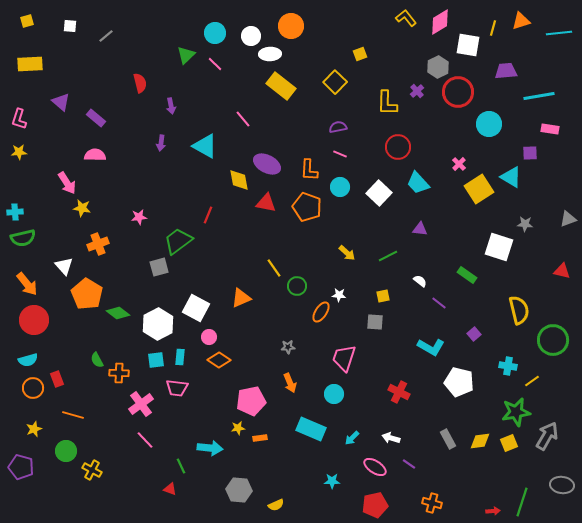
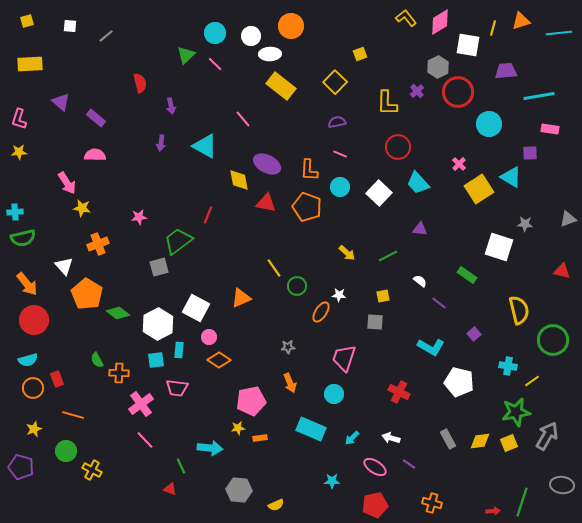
purple semicircle at (338, 127): moved 1 px left, 5 px up
cyan rectangle at (180, 357): moved 1 px left, 7 px up
